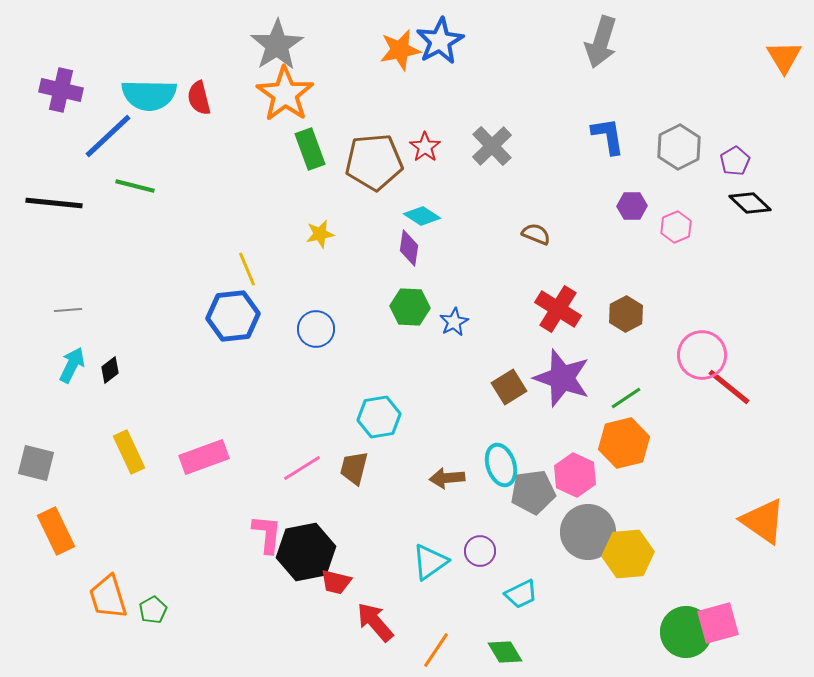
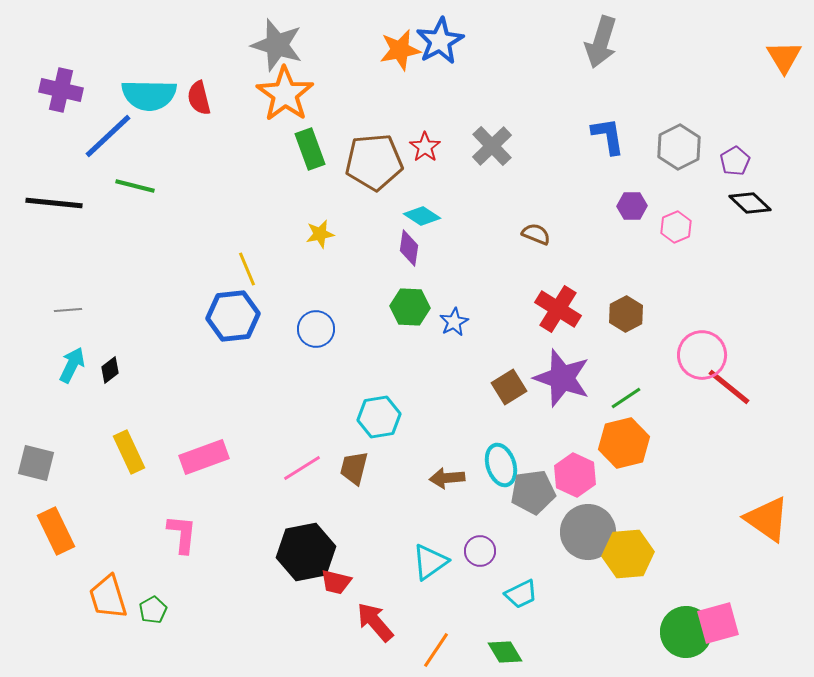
gray star at (277, 45): rotated 22 degrees counterclockwise
orange triangle at (763, 521): moved 4 px right, 2 px up
pink L-shape at (267, 534): moved 85 px left
